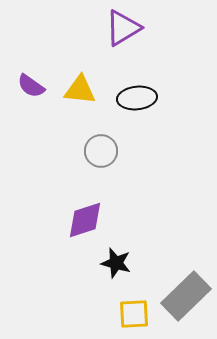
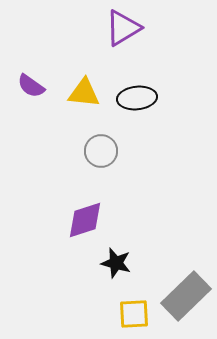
yellow triangle: moved 4 px right, 3 px down
